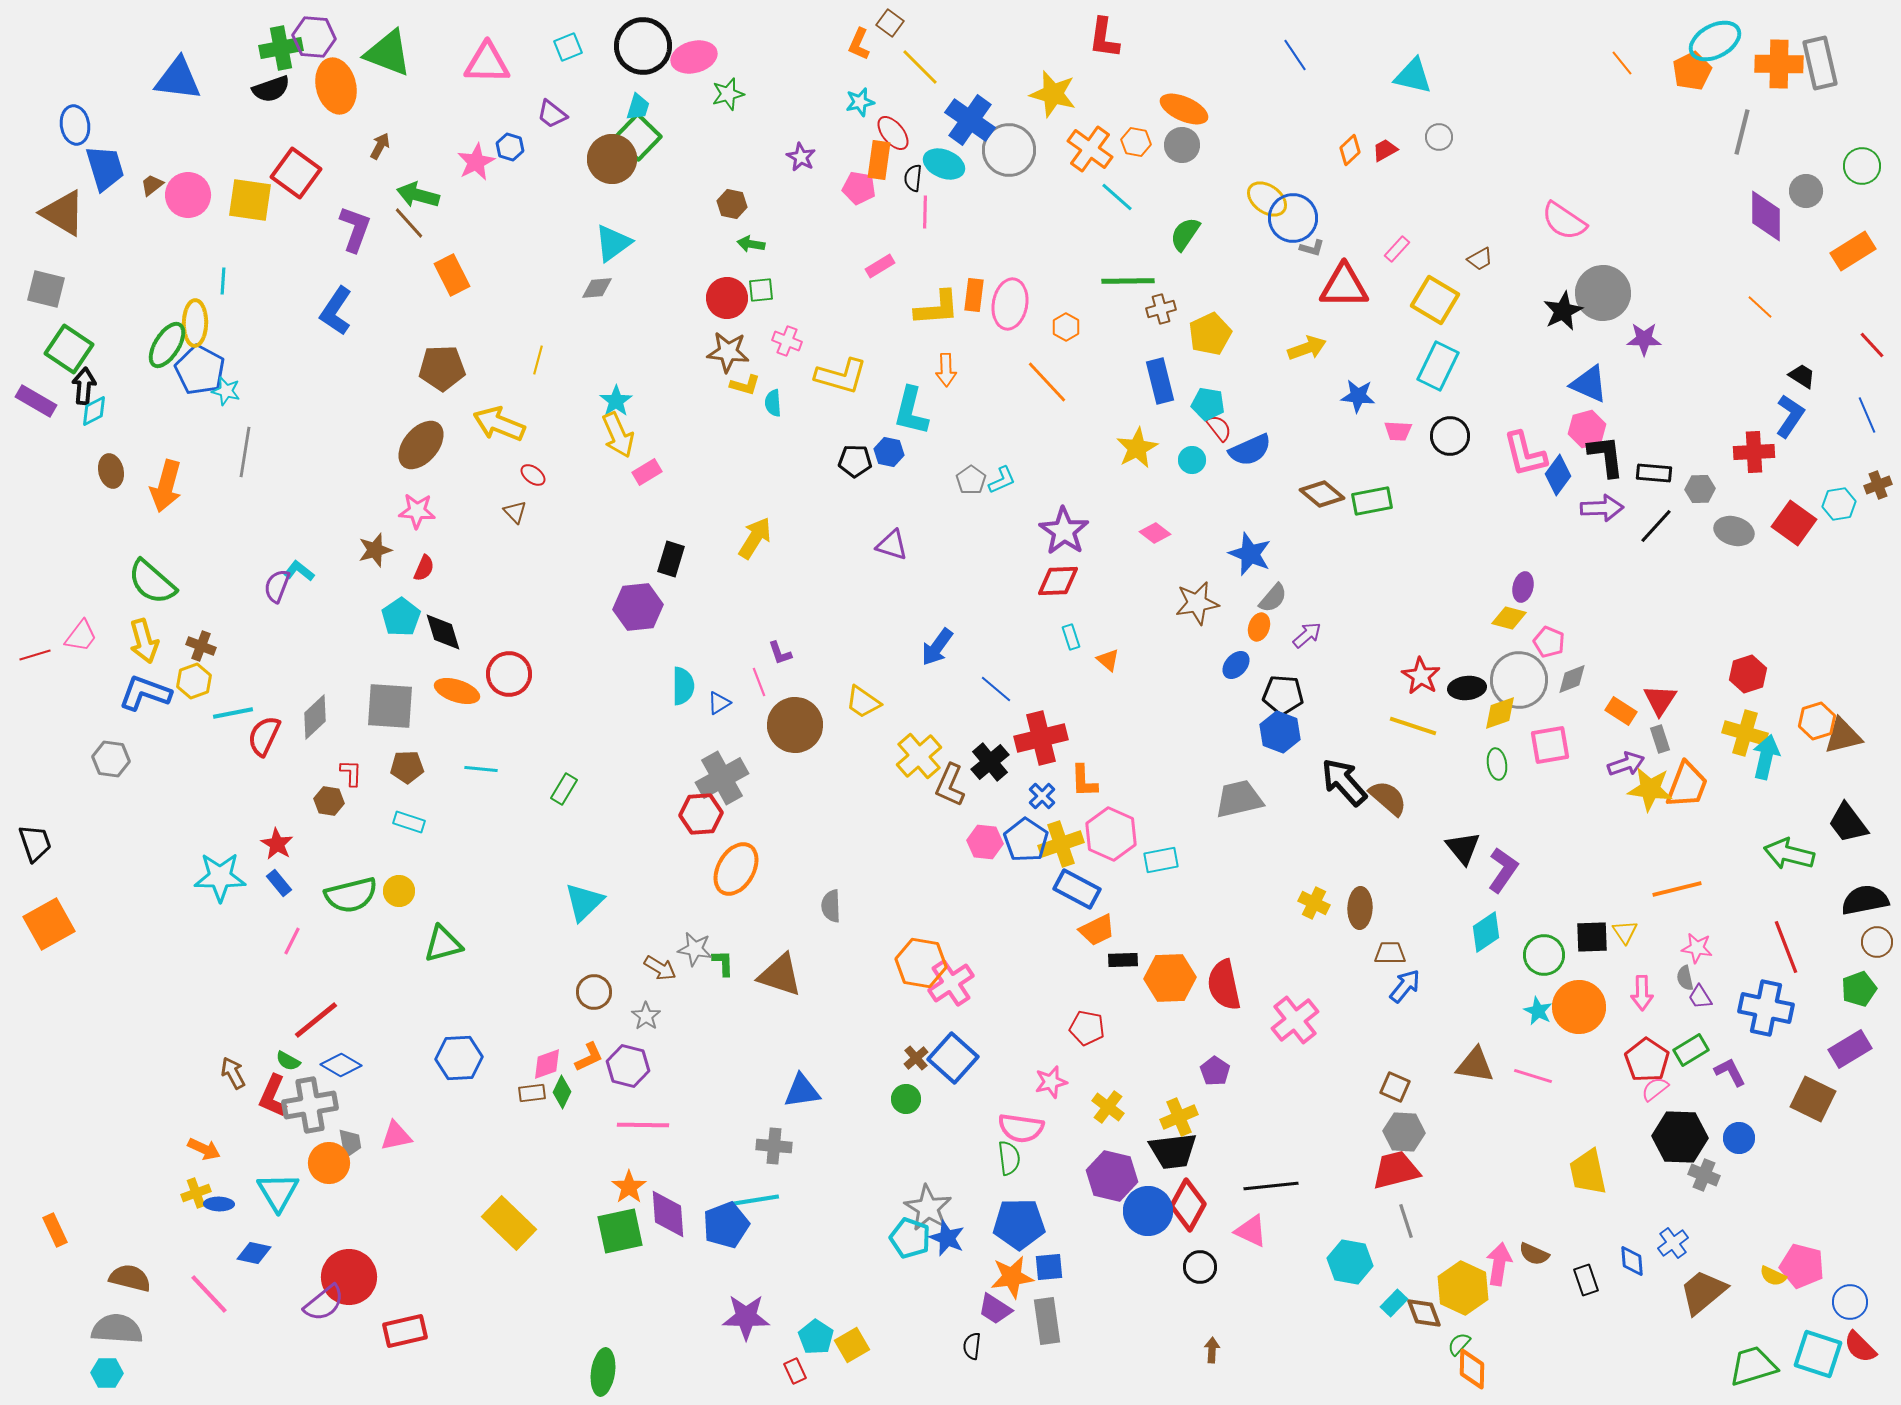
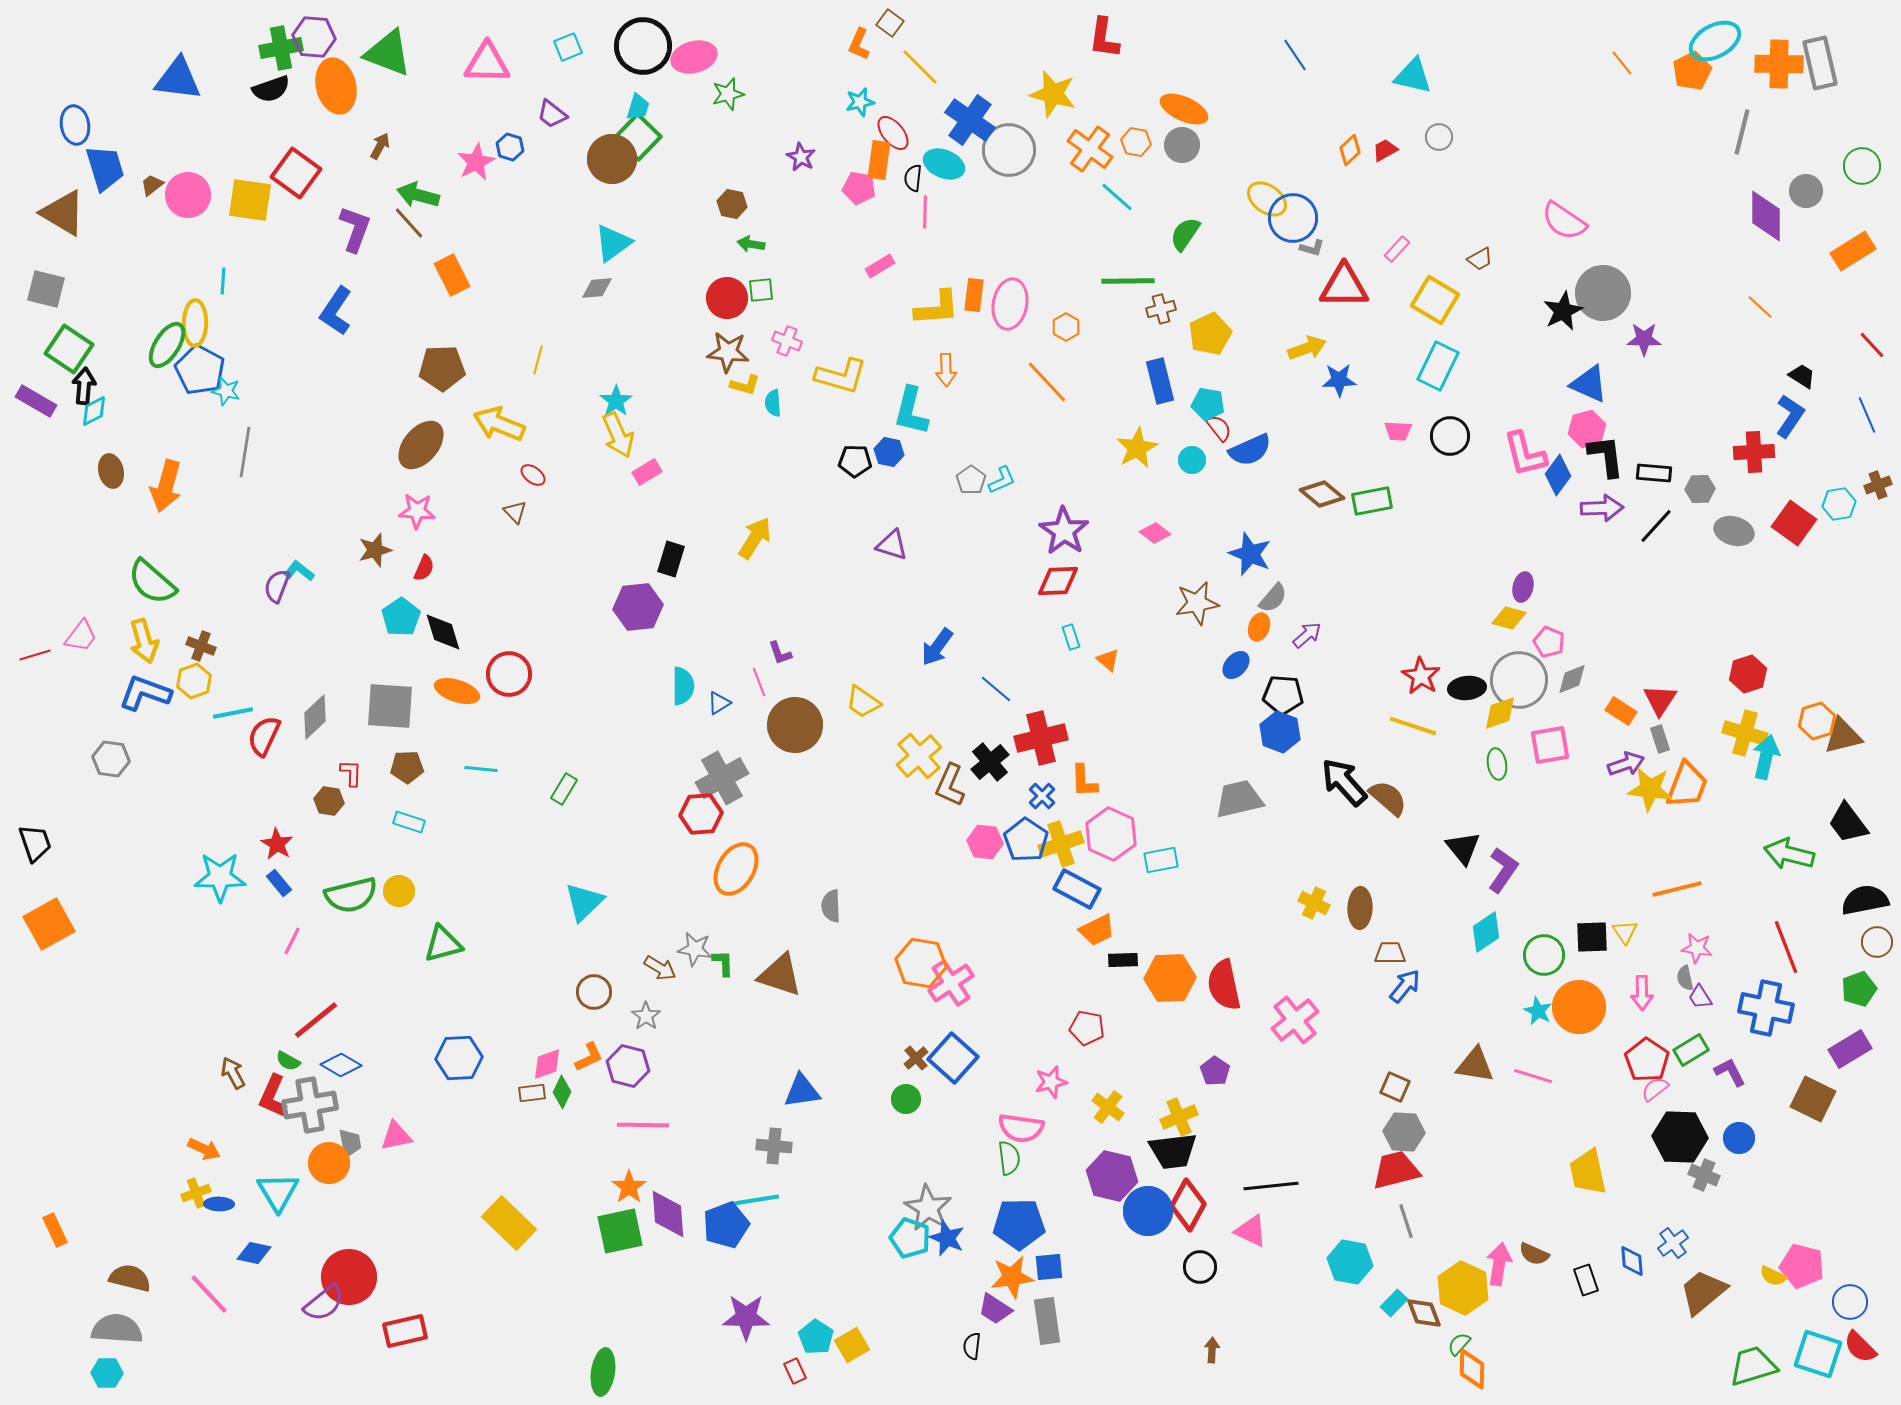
blue star at (1358, 396): moved 19 px left, 16 px up; rotated 8 degrees counterclockwise
